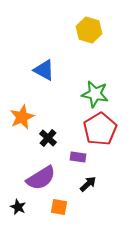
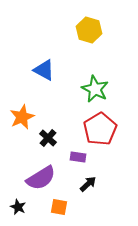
green star: moved 5 px up; rotated 16 degrees clockwise
